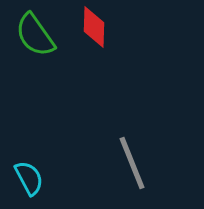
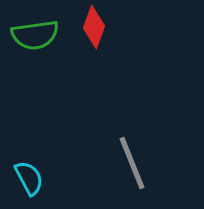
red diamond: rotated 18 degrees clockwise
green semicircle: rotated 63 degrees counterclockwise
